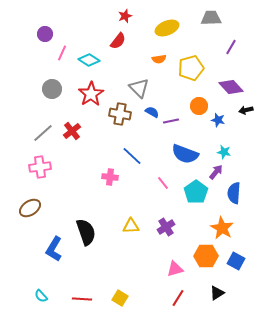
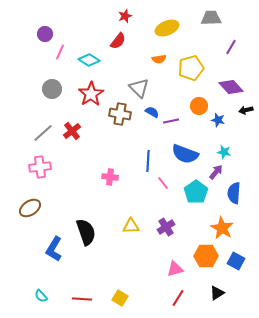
pink line at (62, 53): moved 2 px left, 1 px up
blue line at (132, 156): moved 16 px right, 5 px down; rotated 50 degrees clockwise
